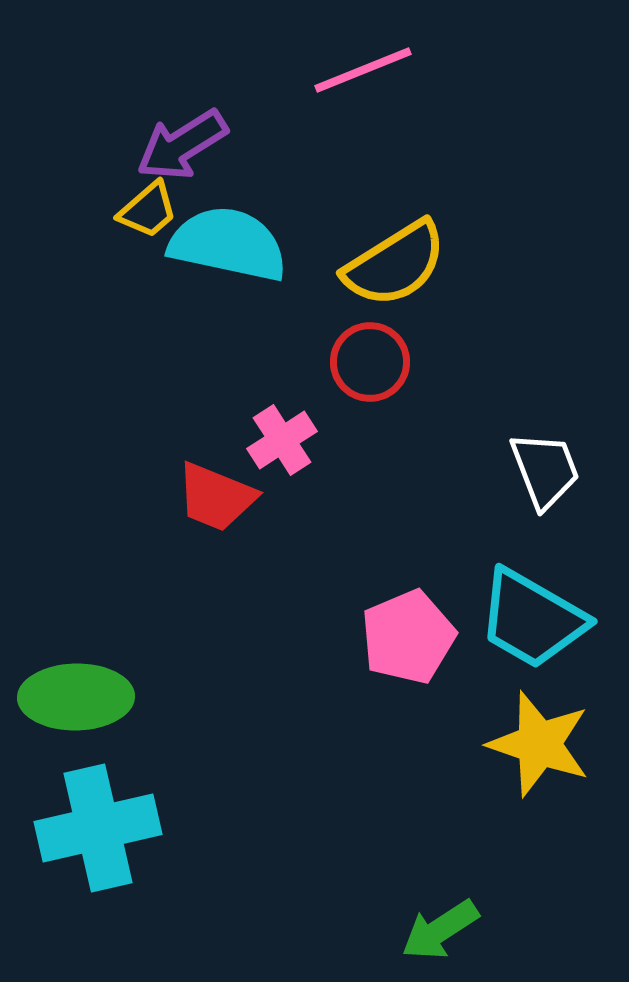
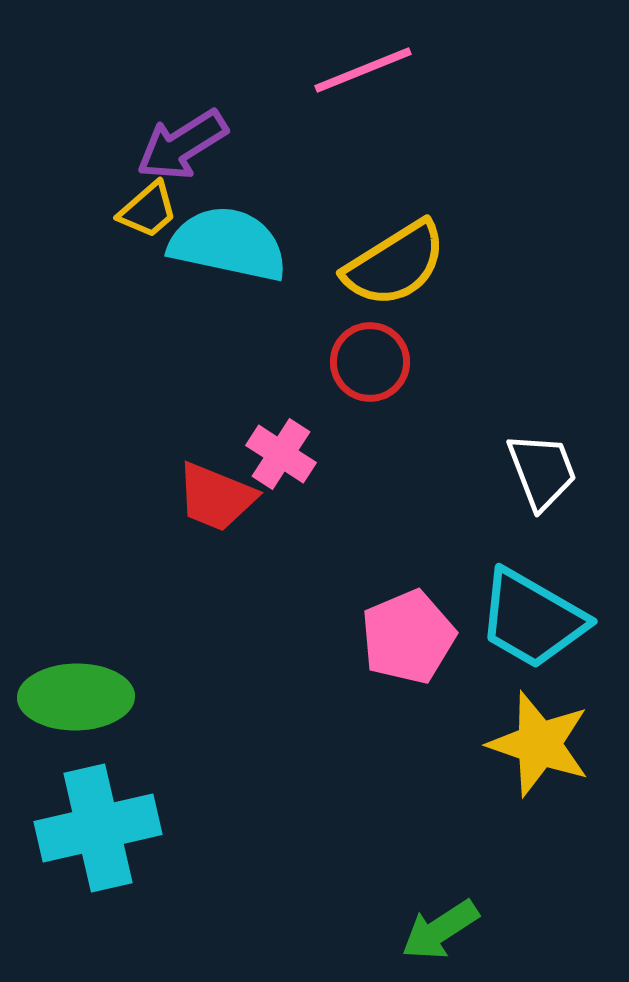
pink cross: moved 1 px left, 14 px down; rotated 24 degrees counterclockwise
white trapezoid: moved 3 px left, 1 px down
